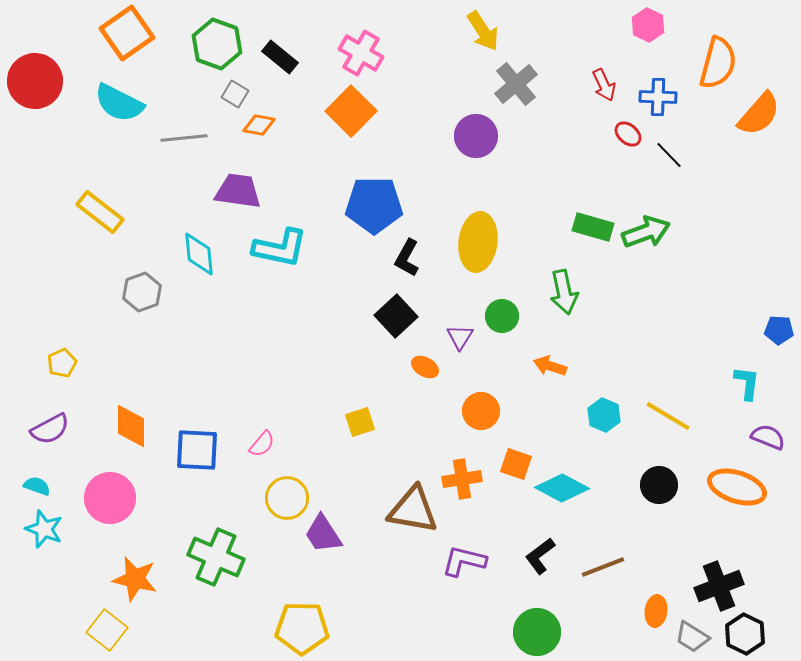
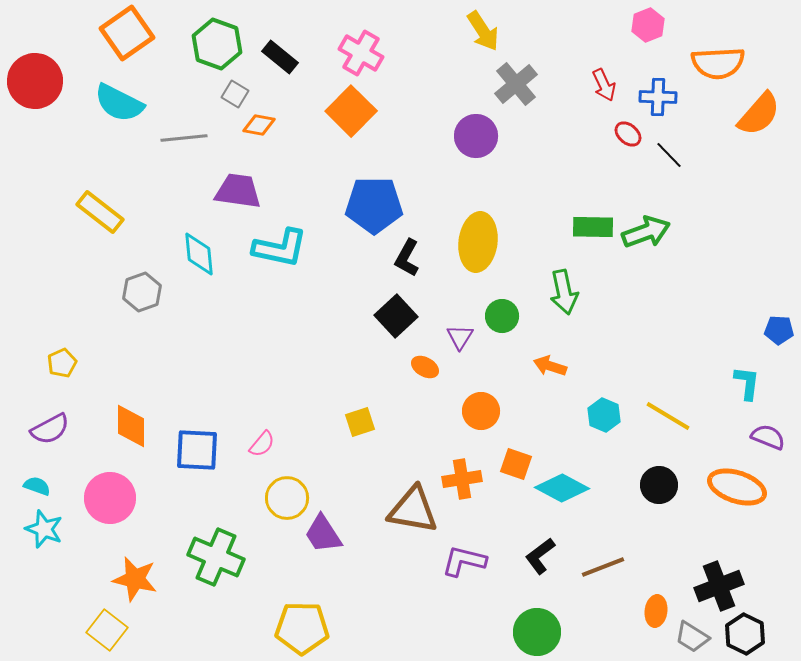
pink hexagon at (648, 25): rotated 12 degrees clockwise
orange semicircle at (718, 63): rotated 72 degrees clockwise
green rectangle at (593, 227): rotated 15 degrees counterclockwise
